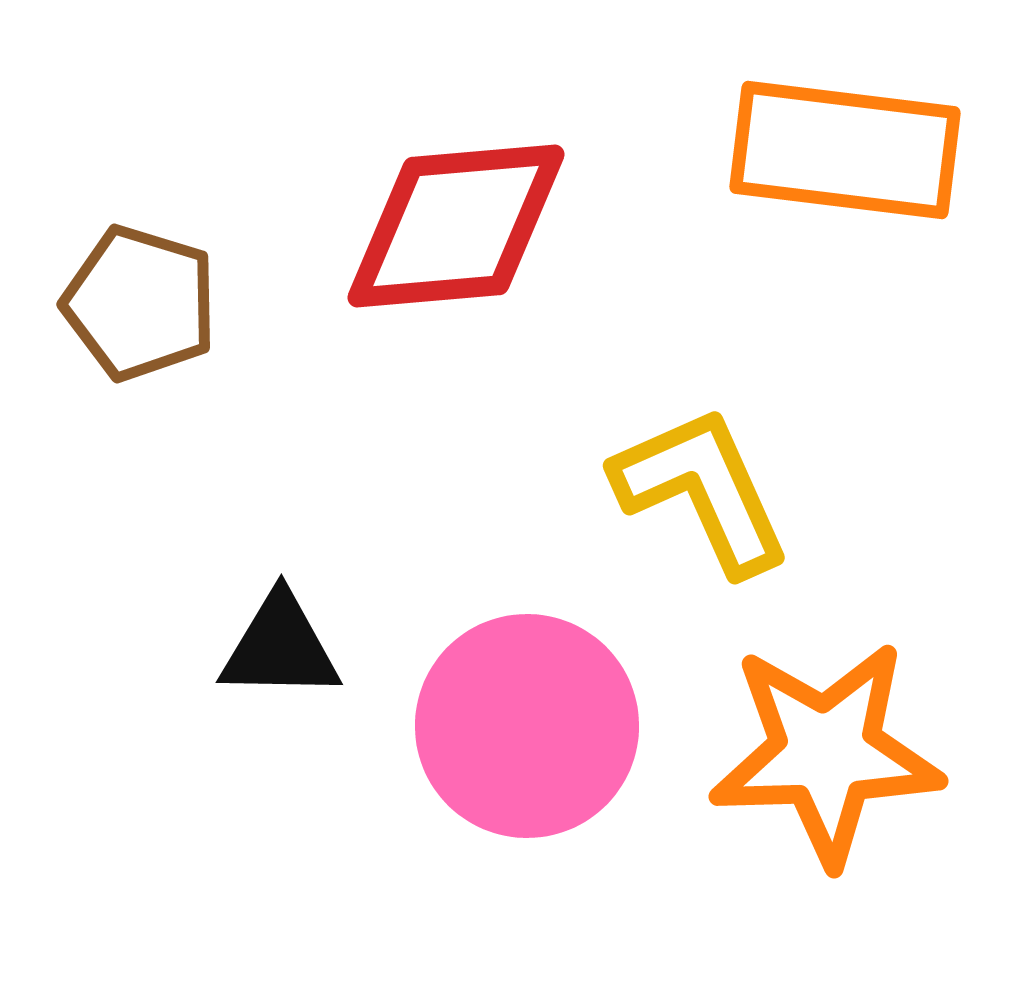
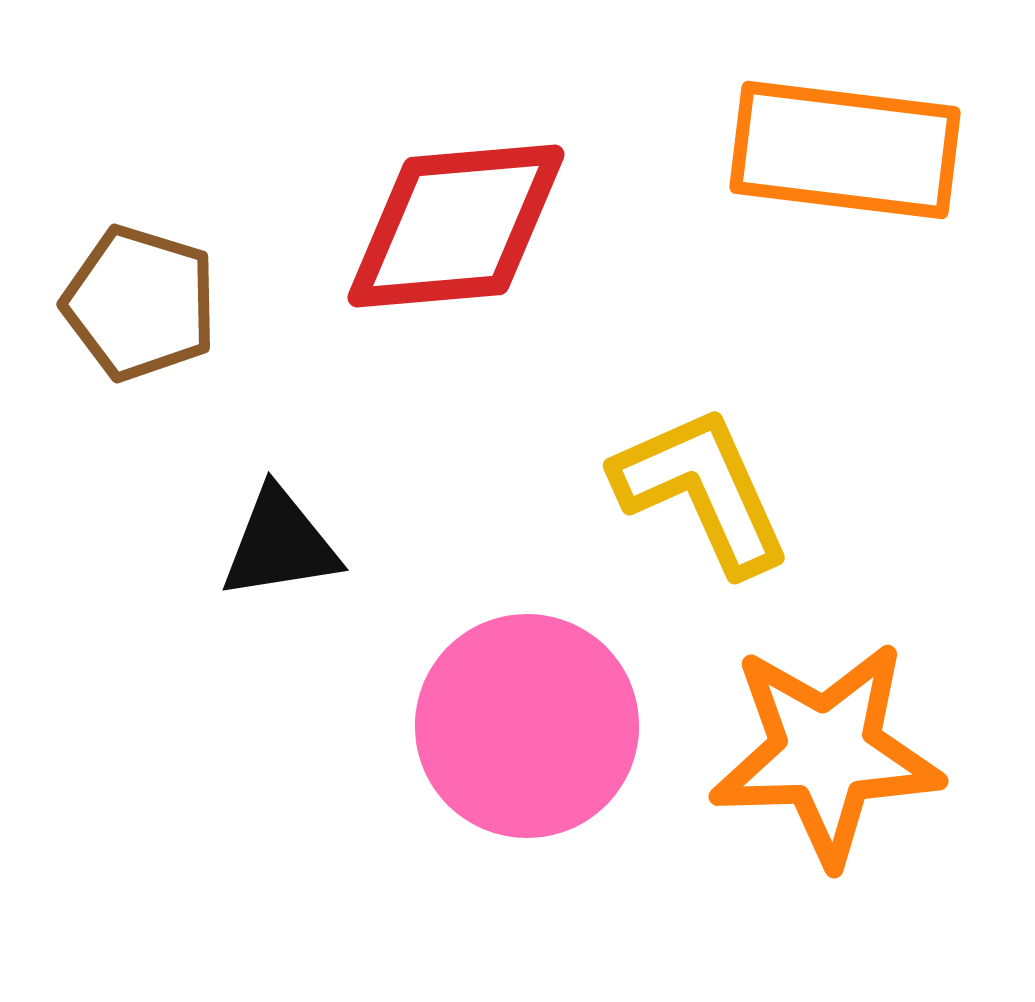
black triangle: moved 103 px up; rotated 10 degrees counterclockwise
